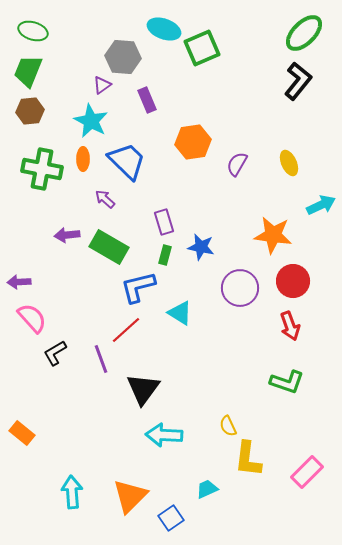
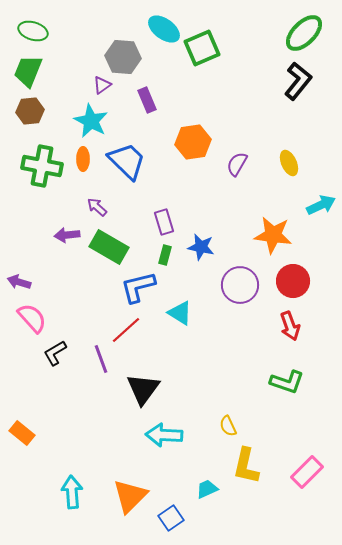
cyan ellipse at (164, 29): rotated 16 degrees clockwise
green cross at (42, 169): moved 3 px up
purple arrow at (105, 199): moved 8 px left, 8 px down
purple arrow at (19, 282): rotated 20 degrees clockwise
purple circle at (240, 288): moved 3 px up
yellow L-shape at (248, 459): moved 2 px left, 7 px down; rotated 6 degrees clockwise
